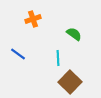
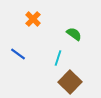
orange cross: rotated 28 degrees counterclockwise
cyan line: rotated 21 degrees clockwise
